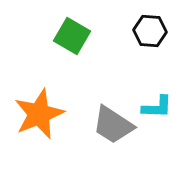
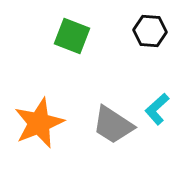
green square: rotated 9 degrees counterclockwise
cyan L-shape: moved 2 px down; rotated 136 degrees clockwise
orange star: moved 9 px down
